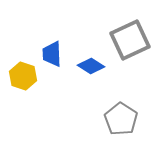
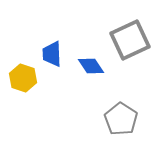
blue diamond: rotated 24 degrees clockwise
yellow hexagon: moved 2 px down
